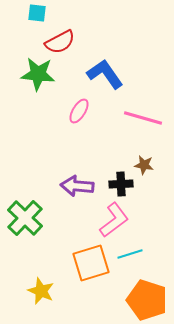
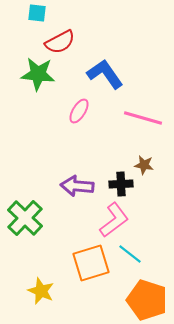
cyan line: rotated 55 degrees clockwise
